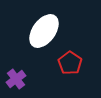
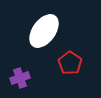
purple cross: moved 4 px right, 1 px up; rotated 18 degrees clockwise
